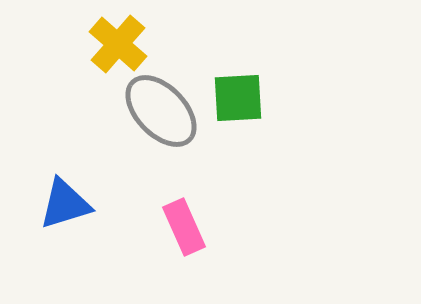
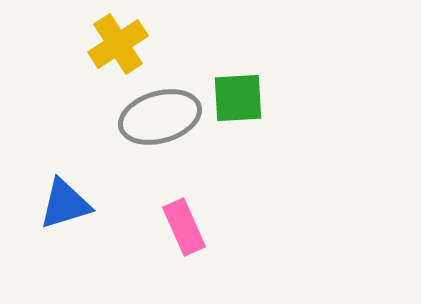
yellow cross: rotated 16 degrees clockwise
gray ellipse: moved 1 px left, 6 px down; rotated 62 degrees counterclockwise
